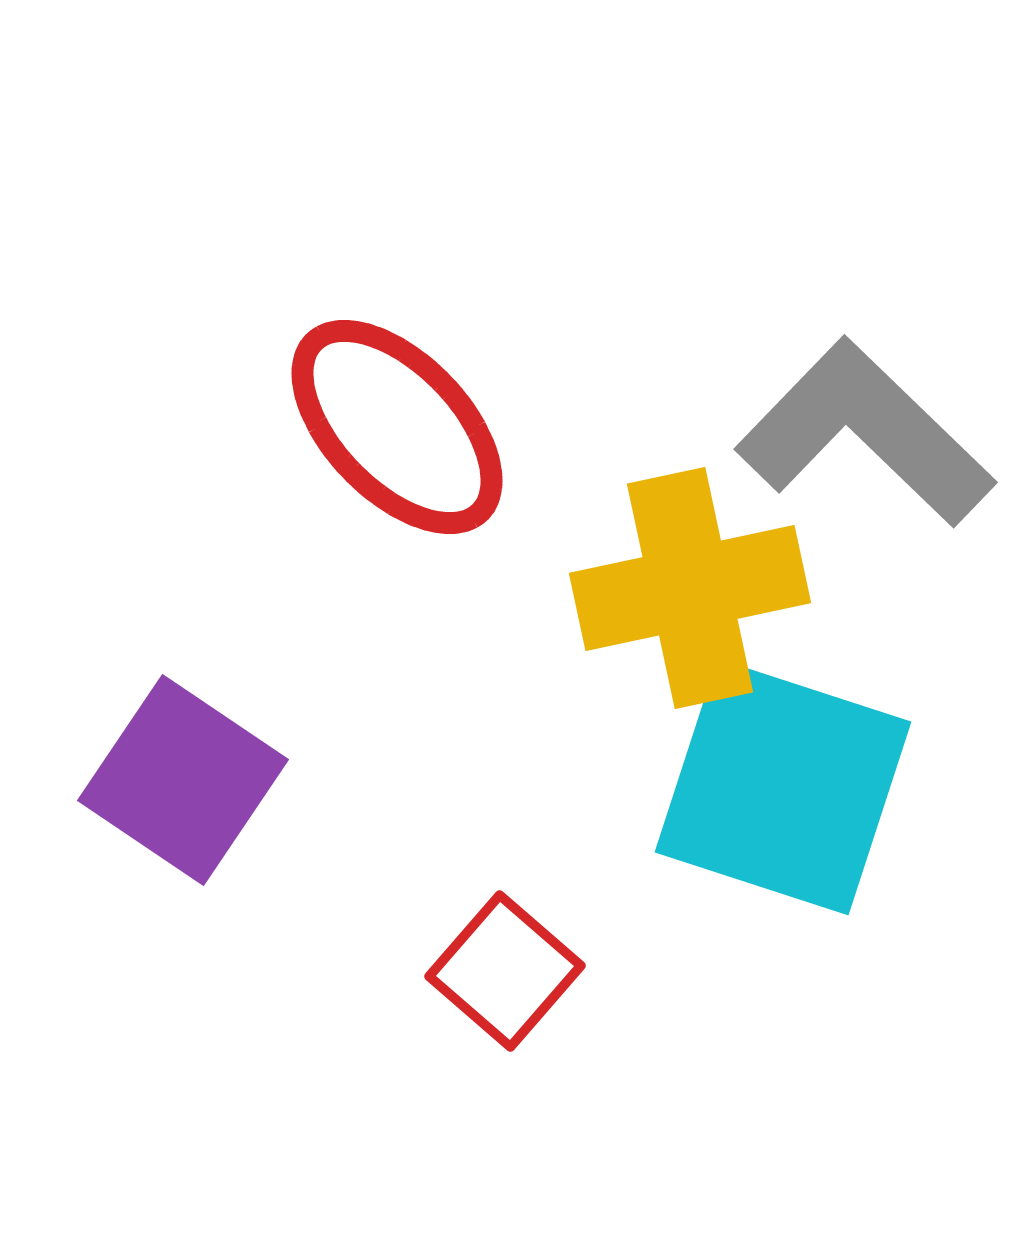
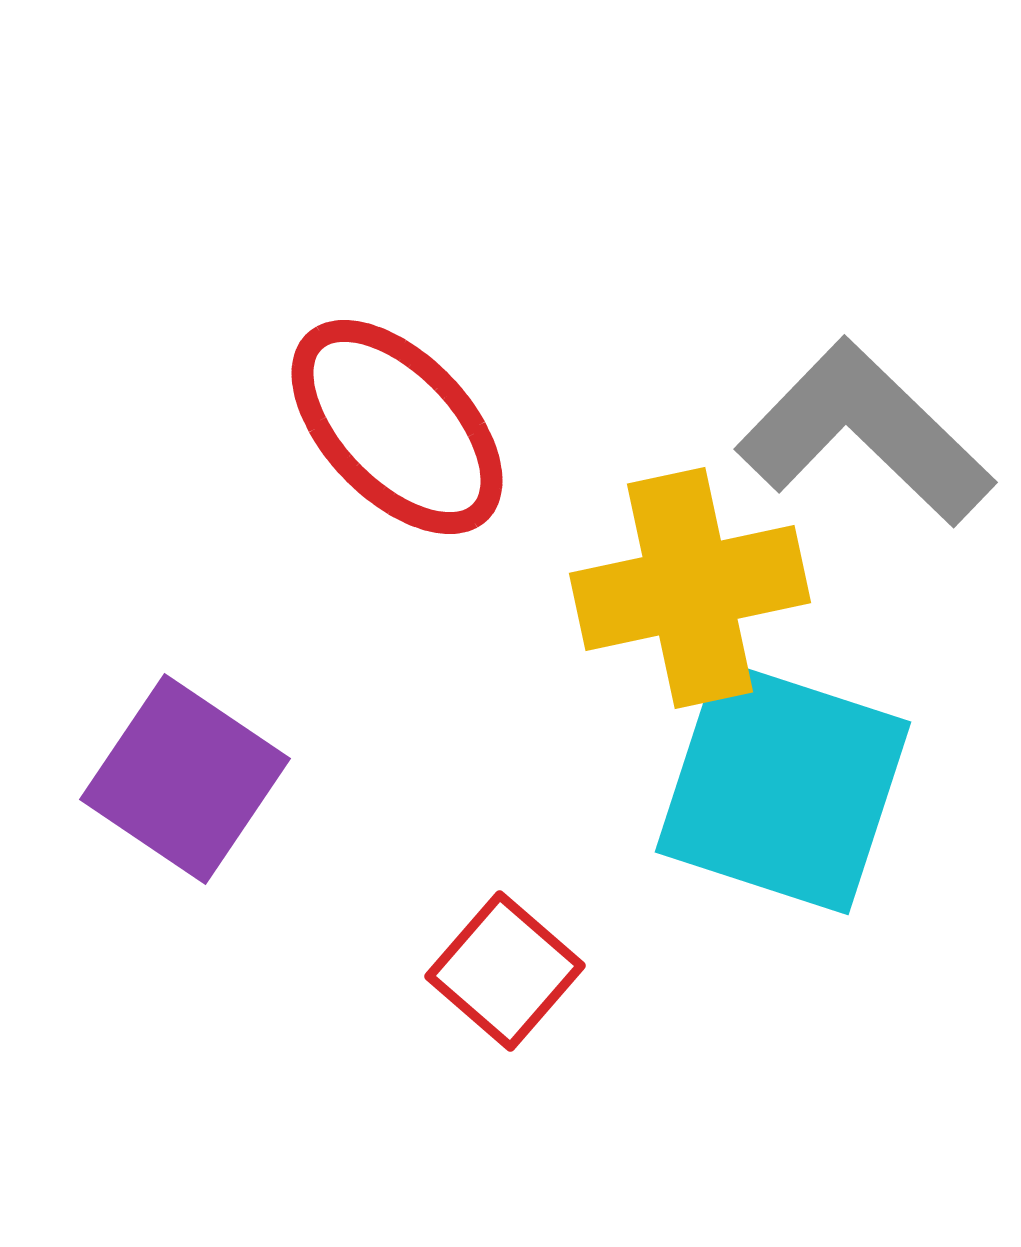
purple square: moved 2 px right, 1 px up
